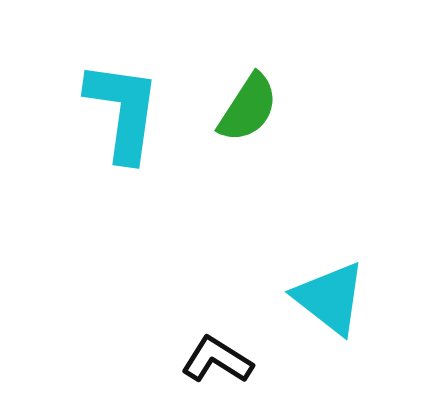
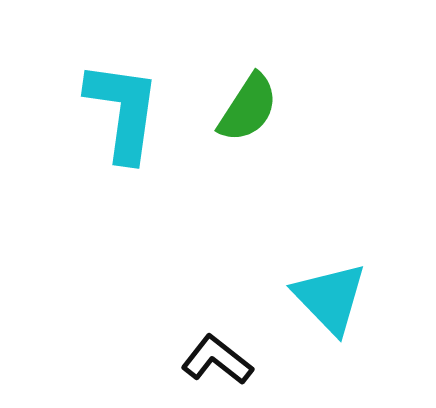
cyan triangle: rotated 8 degrees clockwise
black L-shape: rotated 6 degrees clockwise
